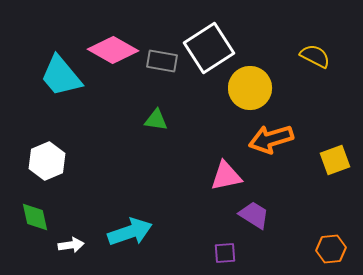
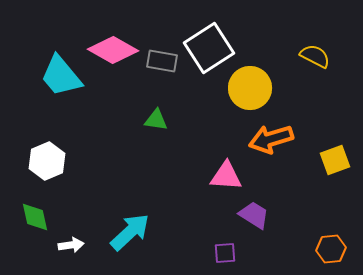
pink triangle: rotated 16 degrees clockwise
cyan arrow: rotated 24 degrees counterclockwise
